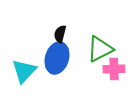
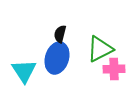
cyan triangle: rotated 16 degrees counterclockwise
